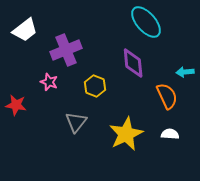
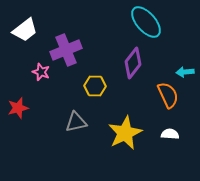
purple diamond: rotated 44 degrees clockwise
pink star: moved 8 px left, 10 px up
yellow hexagon: rotated 20 degrees counterclockwise
orange semicircle: moved 1 px right, 1 px up
red star: moved 2 px right, 3 px down; rotated 25 degrees counterclockwise
gray triangle: rotated 40 degrees clockwise
yellow star: moved 1 px left, 1 px up
